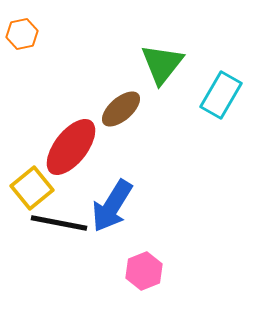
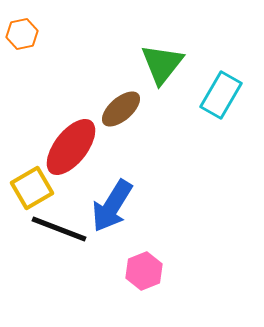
yellow square: rotated 9 degrees clockwise
black line: moved 6 px down; rotated 10 degrees clockwise
